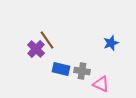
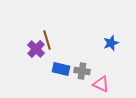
brown line: rotated 18 degrees clockwise
